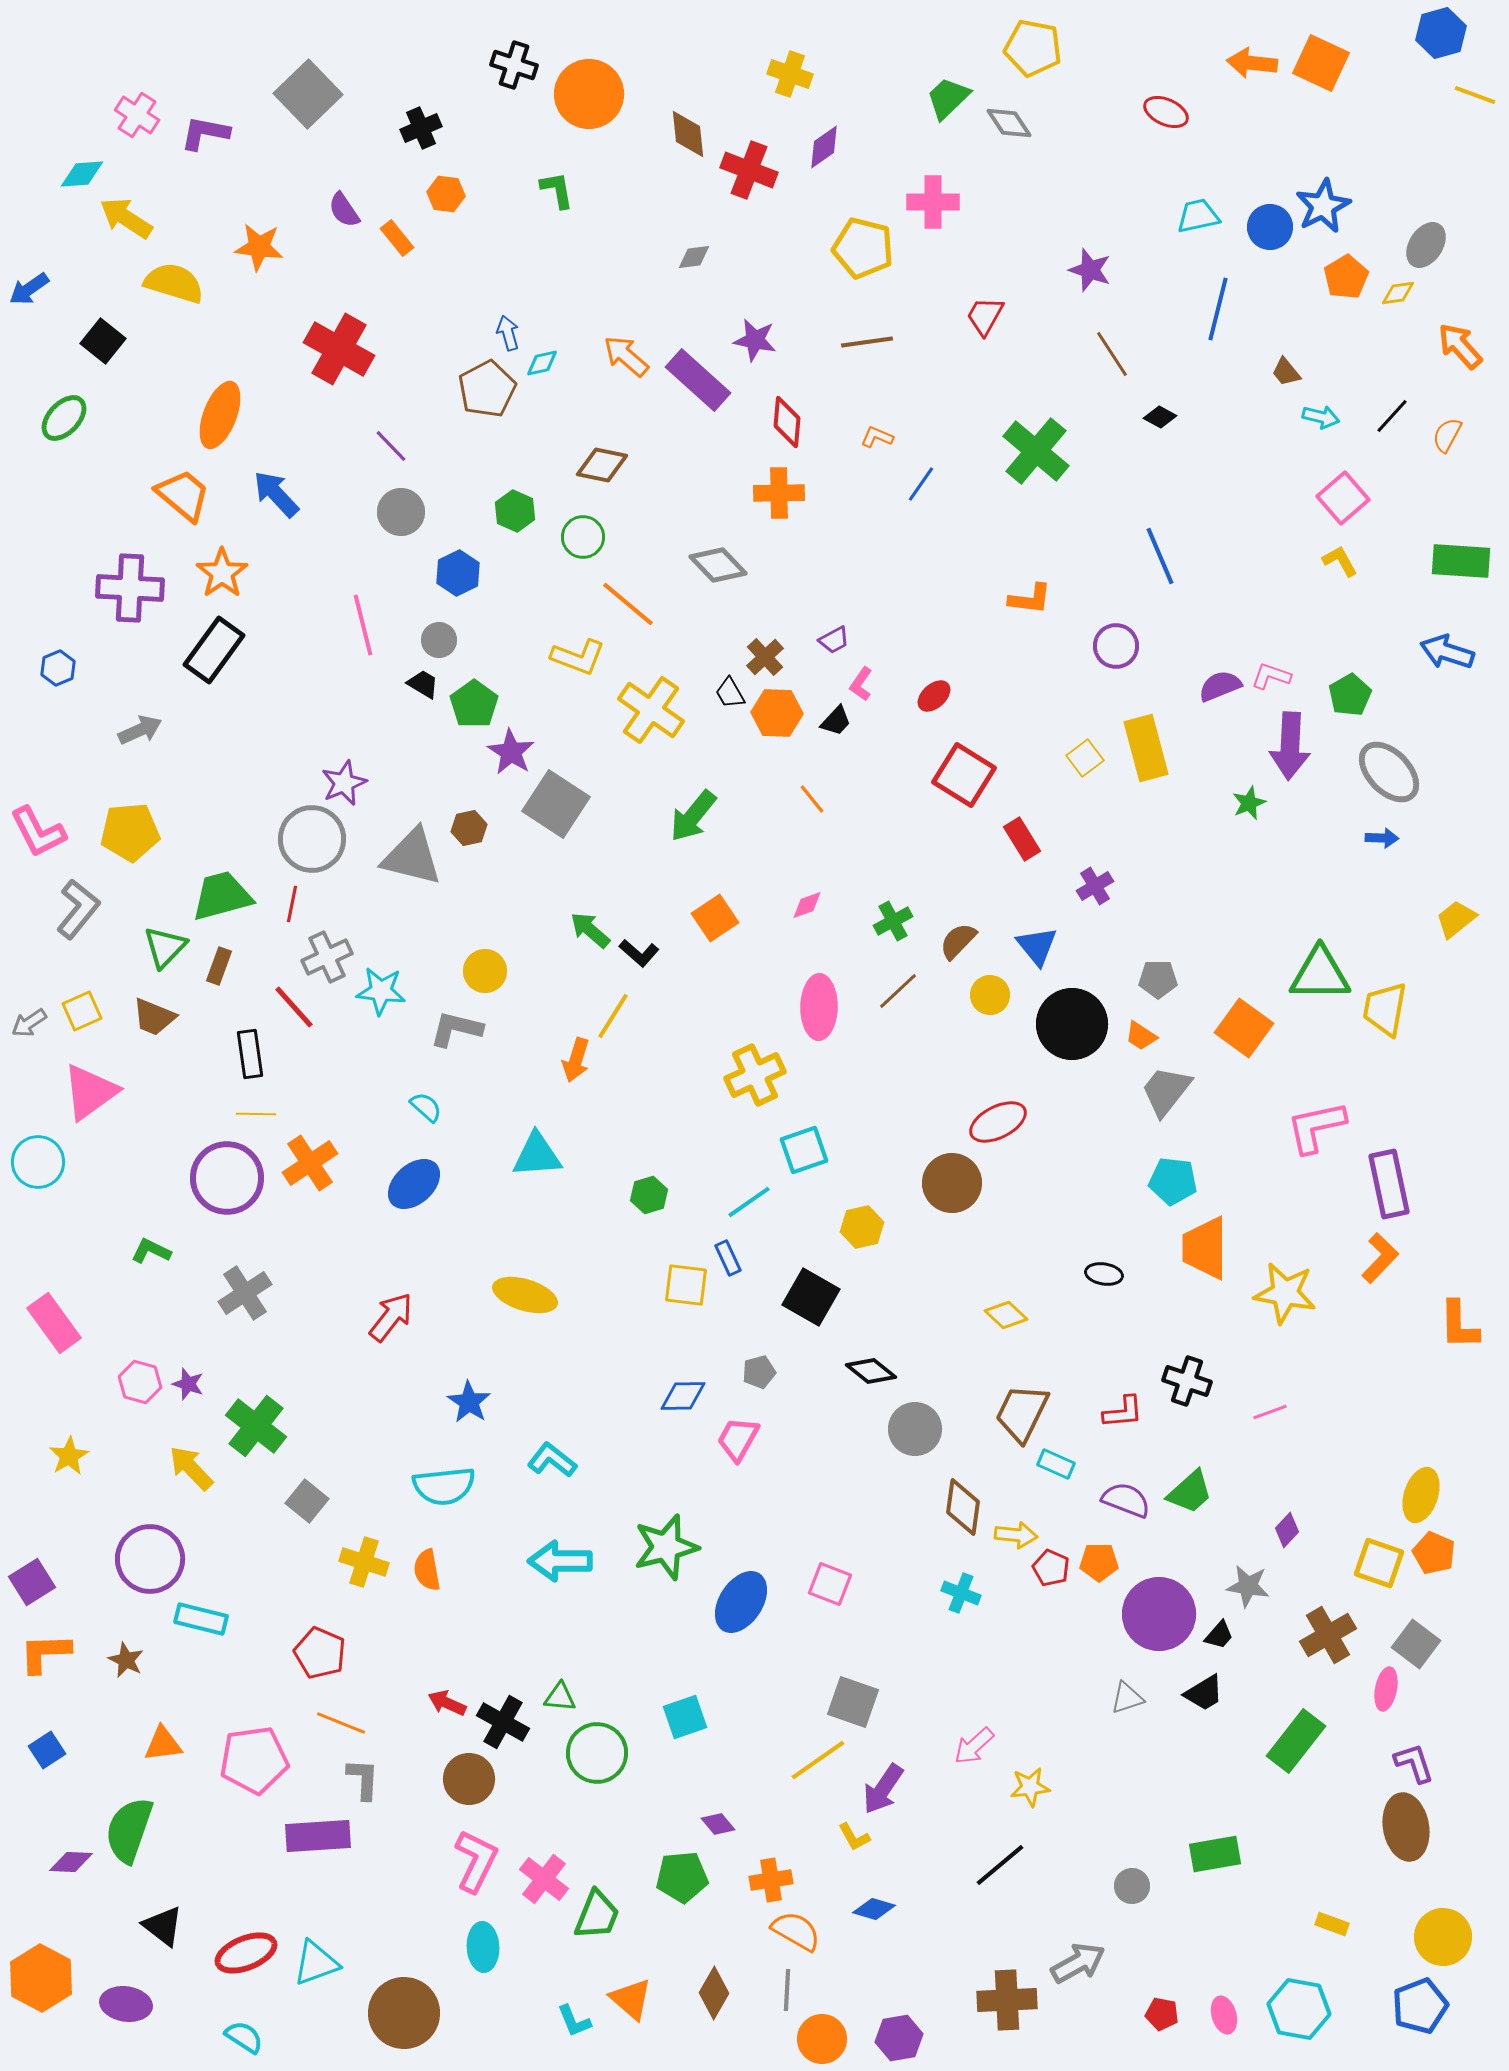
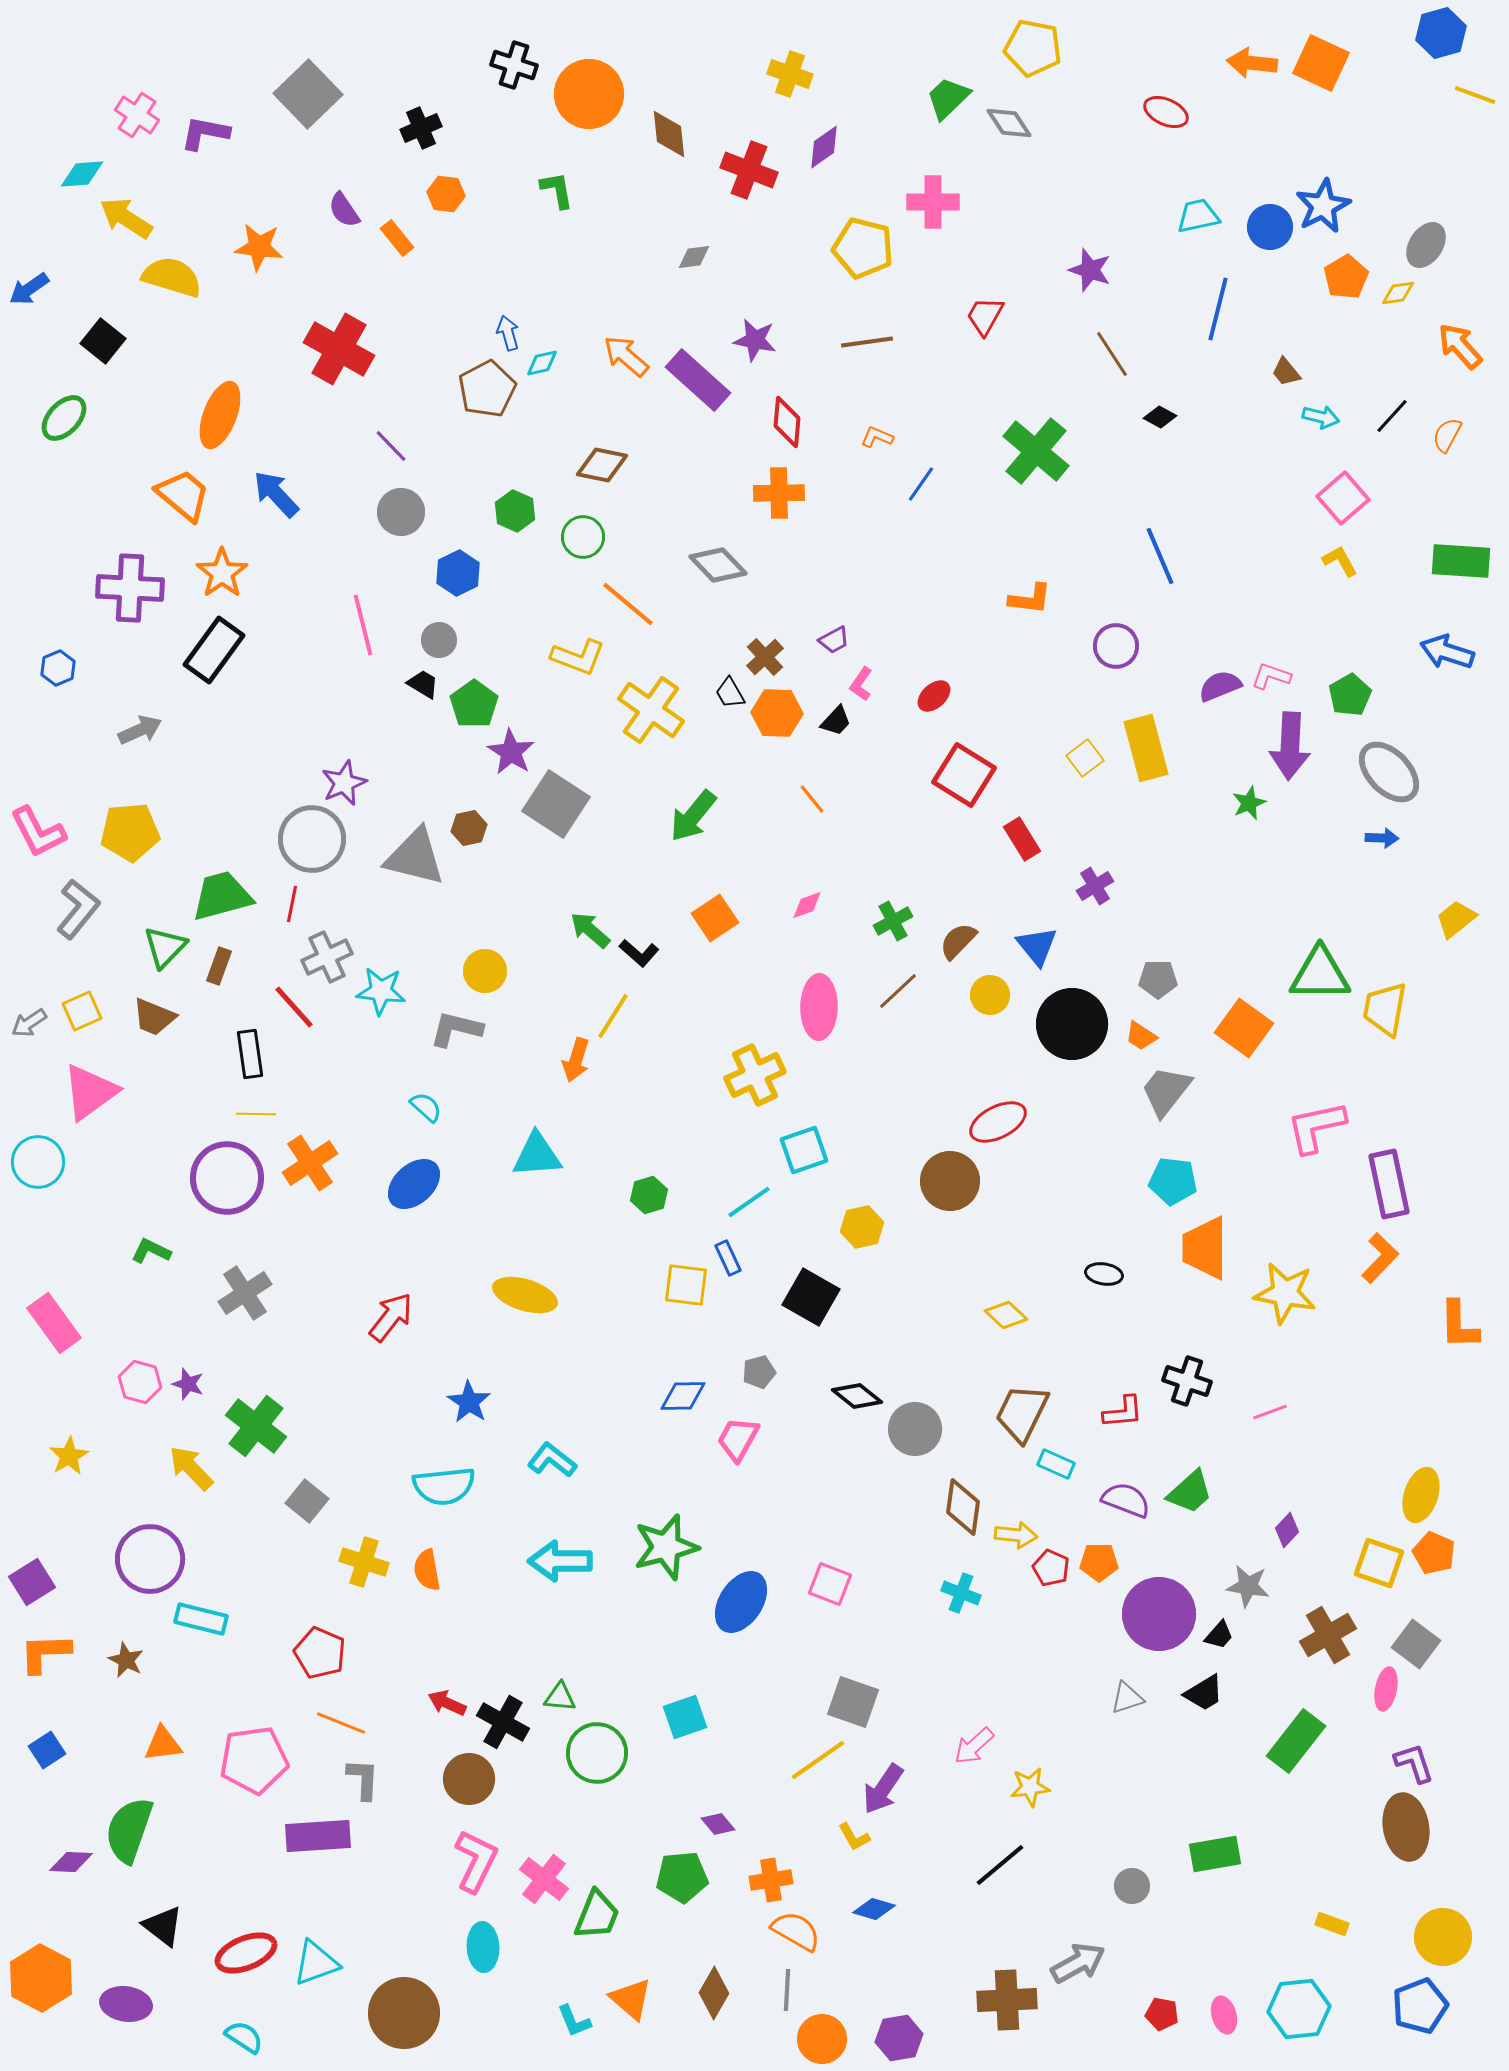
brown diamond at (688, 134): moved 19 px left
yellow semicircle at (174, 283): moved 2 px left, 6 px up
gray triangle at (412, 857): moved 3 px right
brown circle at (952, 1183): moved 2 px left, 2 px up
black diamond at (871, 1371): moved 14 px left, 25 px down
cyan hexagon at (1299, 2009): rotated 16 degrees counterclockwise
